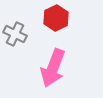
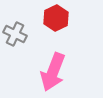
pink arrow: moved 4 px down
